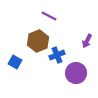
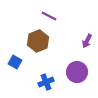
blue cross: moved 11 px left, 27 px down
purple circle: moved 1 px right, 1 px up
